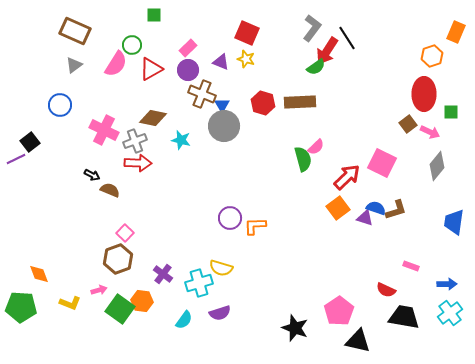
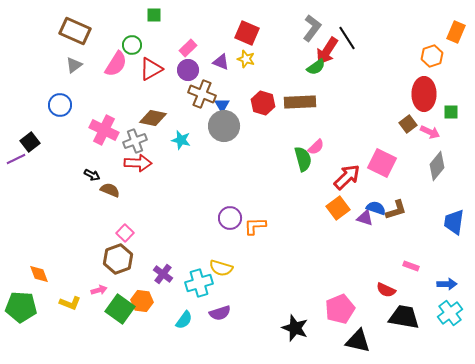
pink pentagon at (339, 311): moved 1 px right, 2 px up; rotated 12 degrees clockwise
